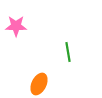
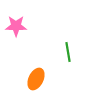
orange ellipse: moved 3 px left, 5 px up
